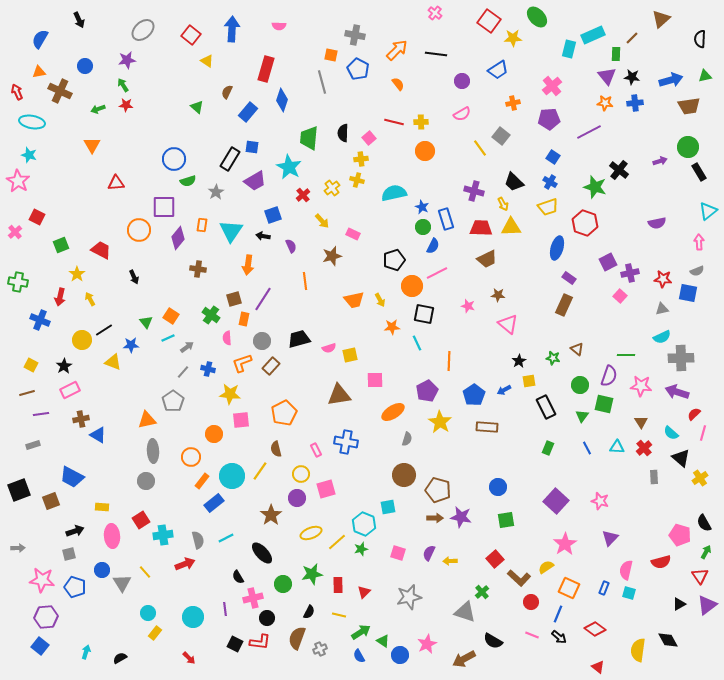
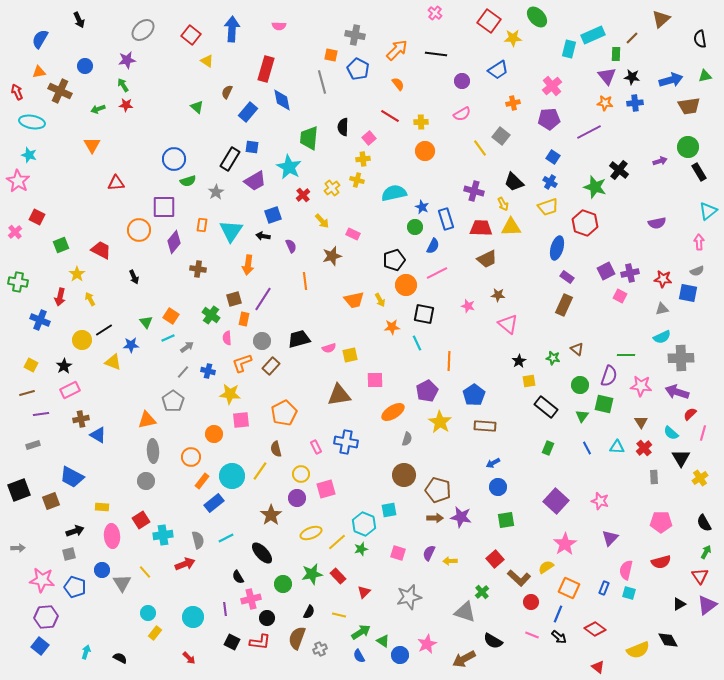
black semicircle at (700, 39): rotated 12 degrees counterclockwise
blue diamond at (282, 100): rotated 30 degrees counterclockwise
red line at (394, 122): moved 4 px left, 6 px up; rotated 18 degrees clockwise
black semicircle at (343, 133): moved 6 px up
yellow cross at (361, 159): moved 2 px right
green circle at (423, 227): moved 8 px left
purple diamond at (178, 238): moved 4 px left, 4 px down
purple square at (608, 262): moved 2 px left, 9 px down
purple rectangle at (569, 278): moved 2 px left, 1 px up
orange circle at (412, 286): moved 6 px left, 1 px up
pink square at (620, 296): rotated 16 degrees counterclockwise
blue cross at (208, 369): moved 2 px down
blue arrow at (504, 390): moved 11 px left, 73 px down
black rectangle at (546, 407): rotated 25 degrees counterclockwise
red semicircle at (694, 414): moved 4 px left
brown rectangle at (487, 427): moved 2 px left, 1 px up
pink rectangle at (316, 450): moved 3 px up
black triangle at (681, 458): rotated 18 degrees clockwise
cyan square at (388, 507): moved 1 px right, 3 px down
pink pentagon at (680, 535): moved 19 px left, 13 px up; rotated 15 degrees counterclockwise
red rectangle at (338, 585): moved 9 px up; rotated 42 degrees counterclockwise
pink cross at (253, 598): moved 2 px left, 1 px down
black square at (235, 644): moved 3 px left, 2 px up
yellow semicircle at (638, 650): rotated 120 degrees counterclockwise
black semicircle at (120, 658): rotated 56 degrees clockwise
